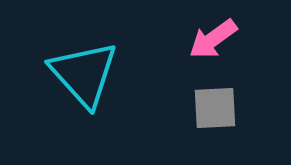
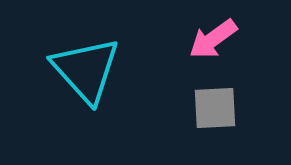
cyan triangle: moved 2 px right, 4 px up
